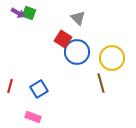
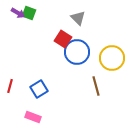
brown line: moved 5 px left, 3 px down
